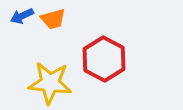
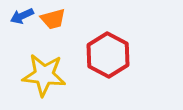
red hexagon: moved 4 px right, 4 px up
yellow star: moved 6 px left, 8 px up
